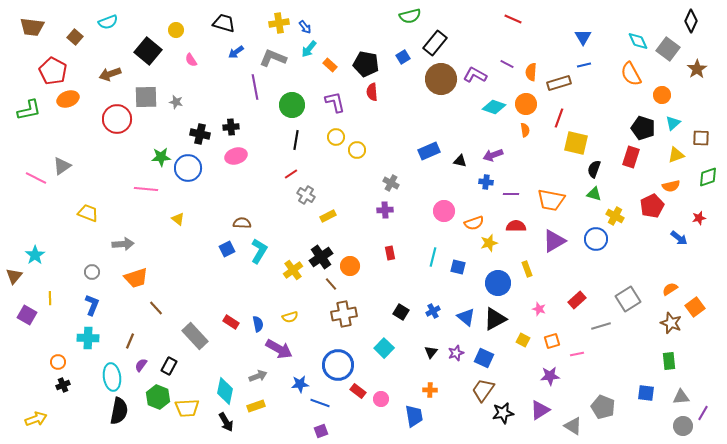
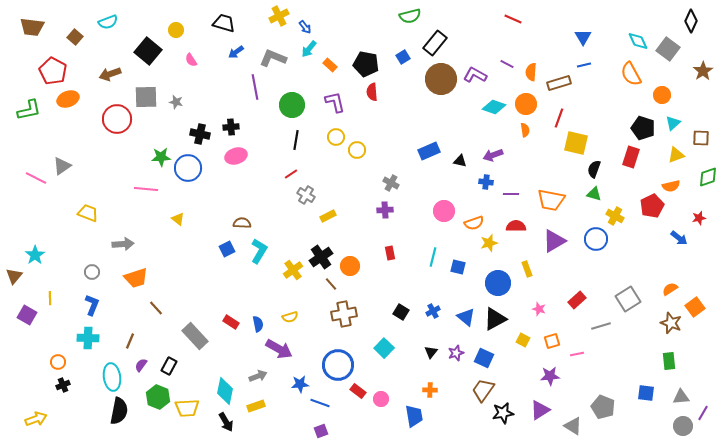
yellow cross at (279, 23): moved 7 px up; rotated 18 degrees counterclockwise
brown star at (697, 69): moved 6 px right, 2 px down
